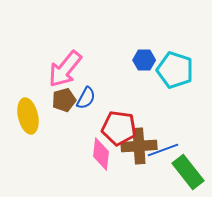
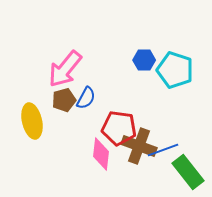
yellow ellipse: moved 4 px right, 5 px down
brown cross: rotated 24 degrees clockwise
